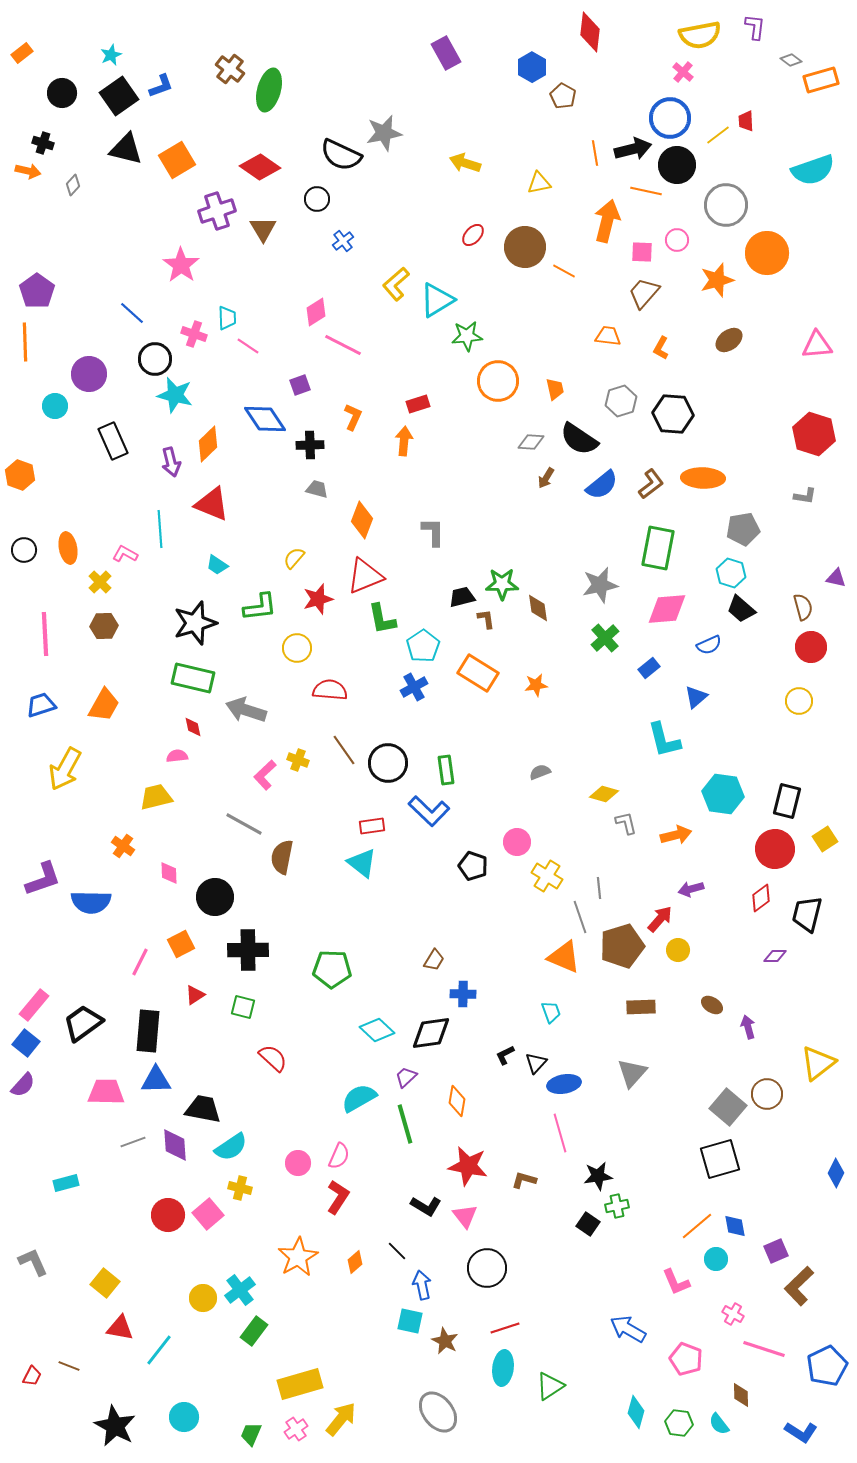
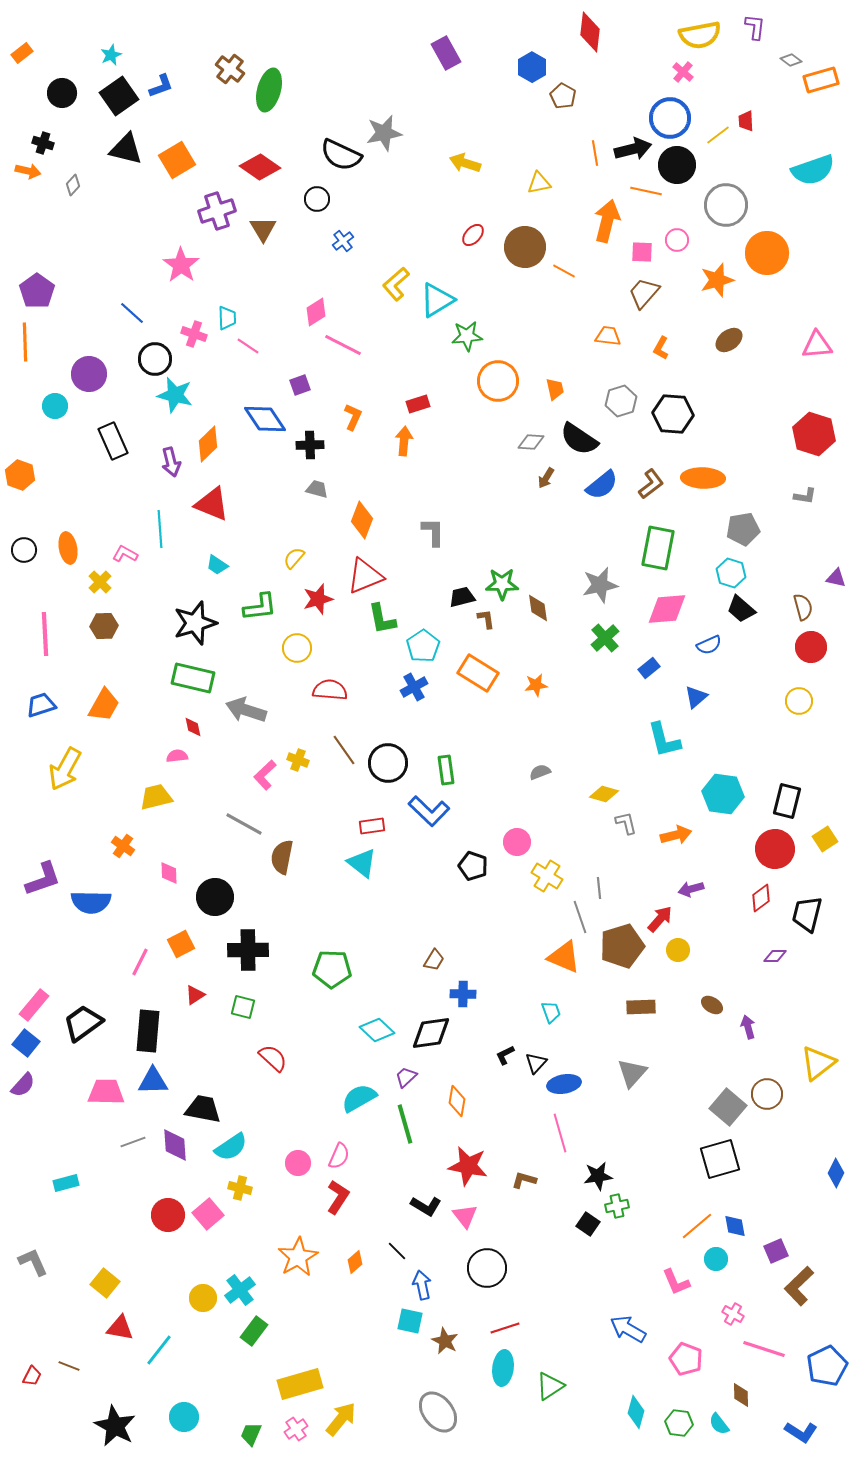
blue triangle at (156, 1080): moved 3 px left, 1 px down
